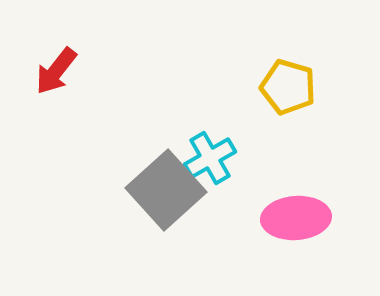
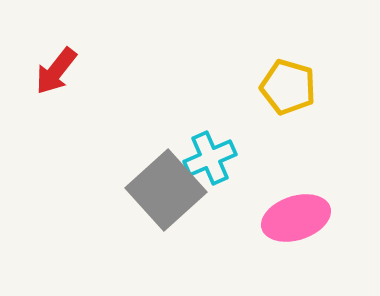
cyan cross: rotated 6 degrees clockwise
pink ellipse: rotated 14 degrees counterclockwise
